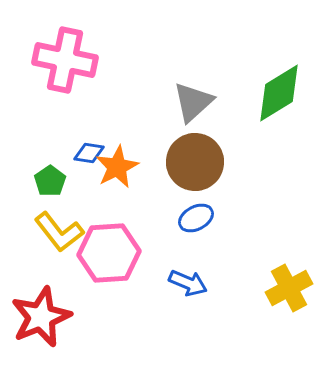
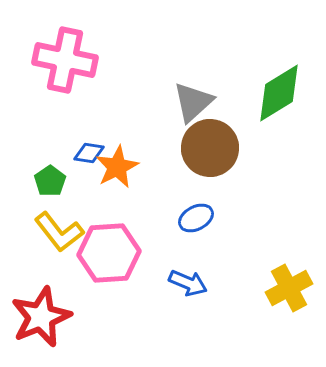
brown circle: moved 15 px right, 14 px up
